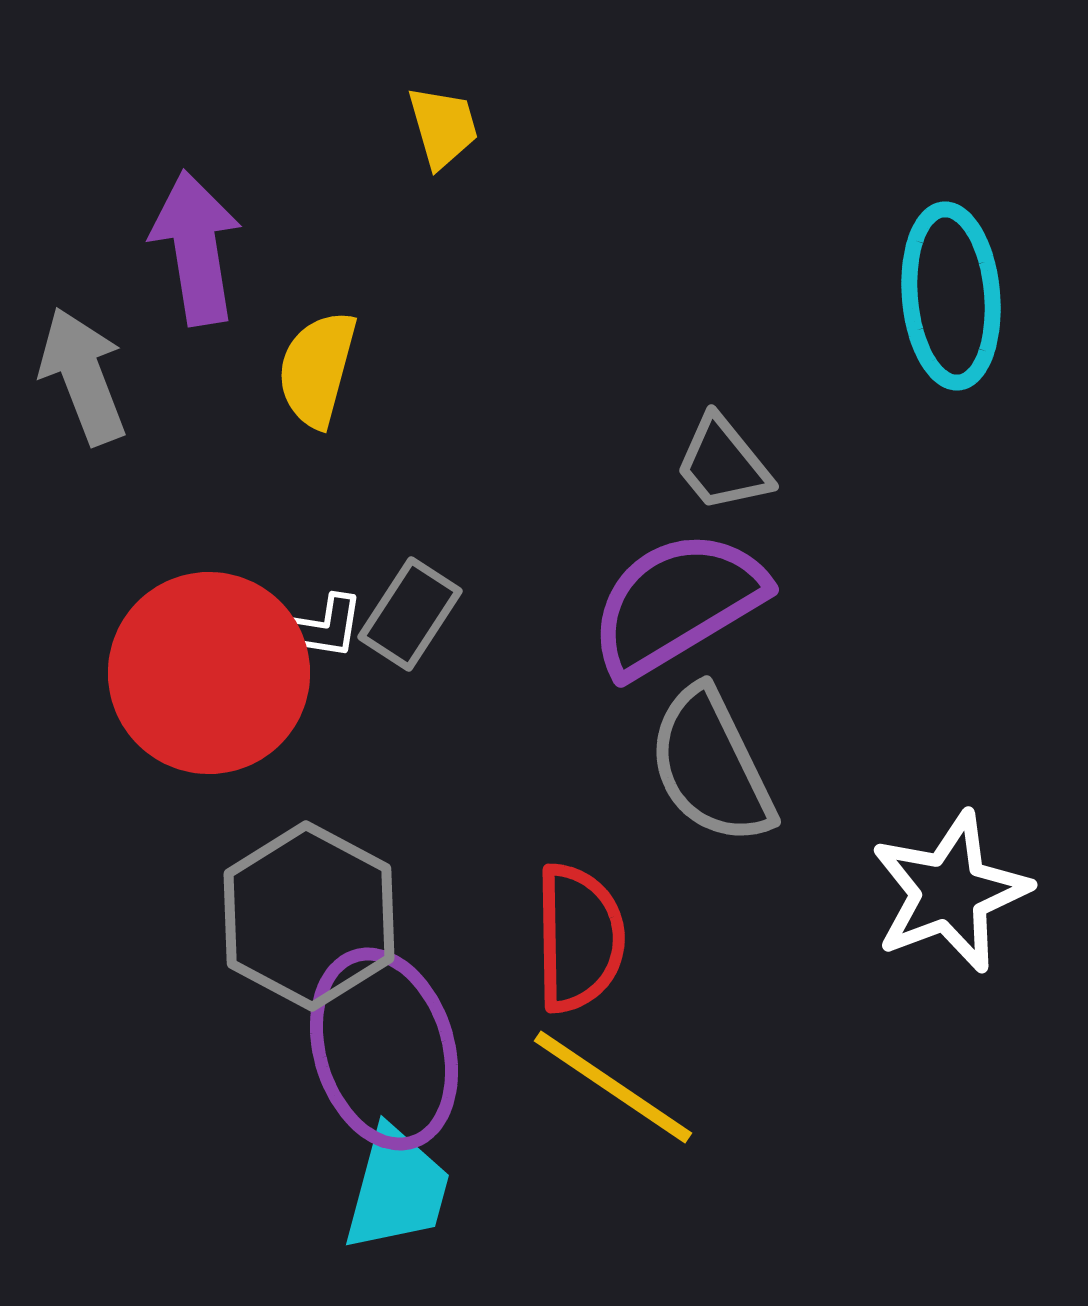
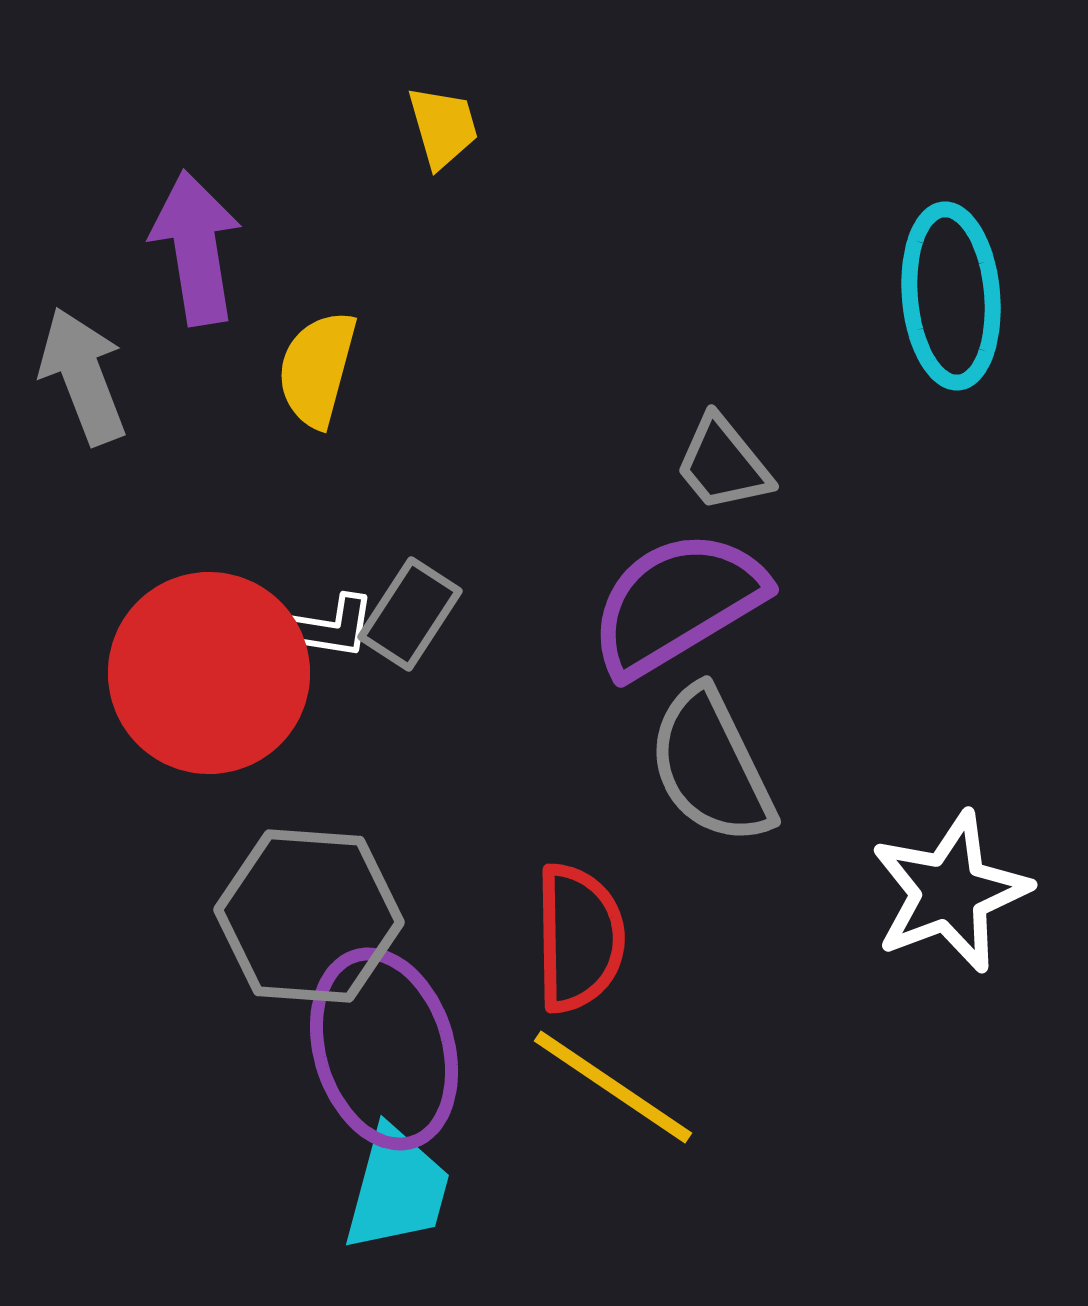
white L-shape: moved 11 px right
gray hexagon: rotated 24 degrees counterclockwise
